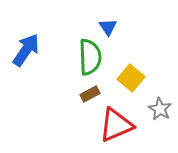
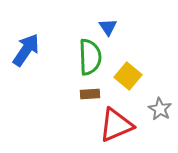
yellow square: moved 3 px left, 2 px up
brown rectangle: rotated 24 degrees clockwise
